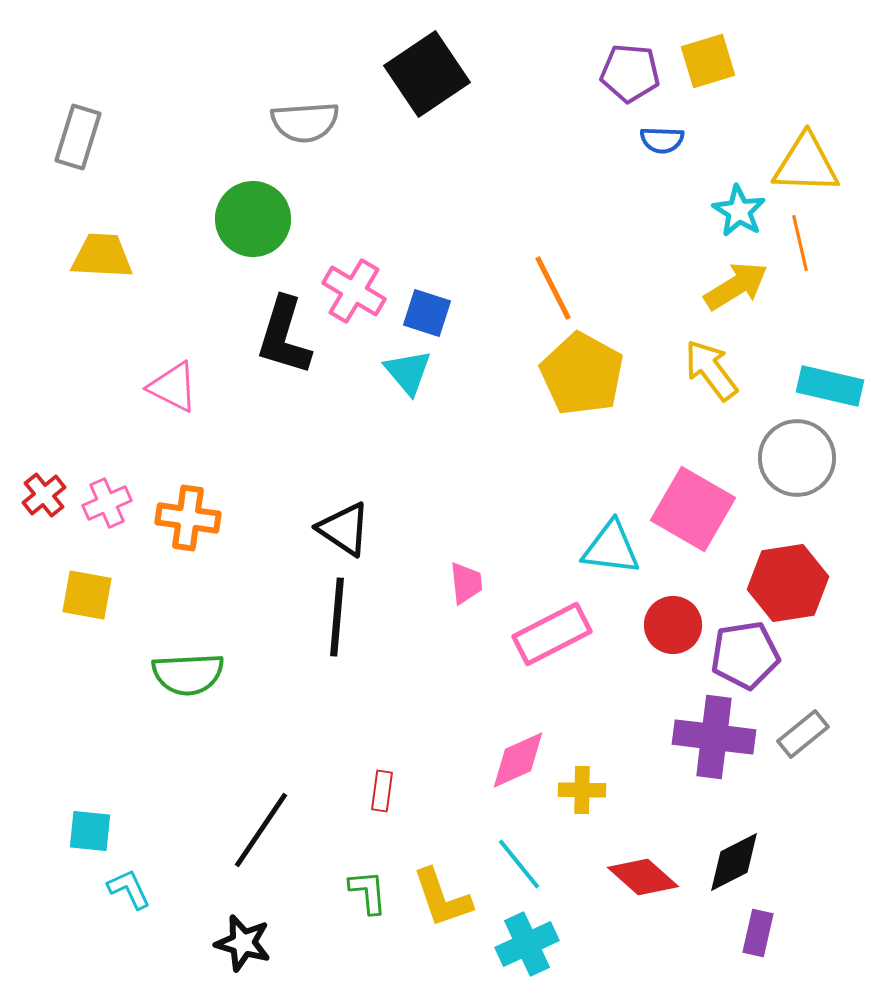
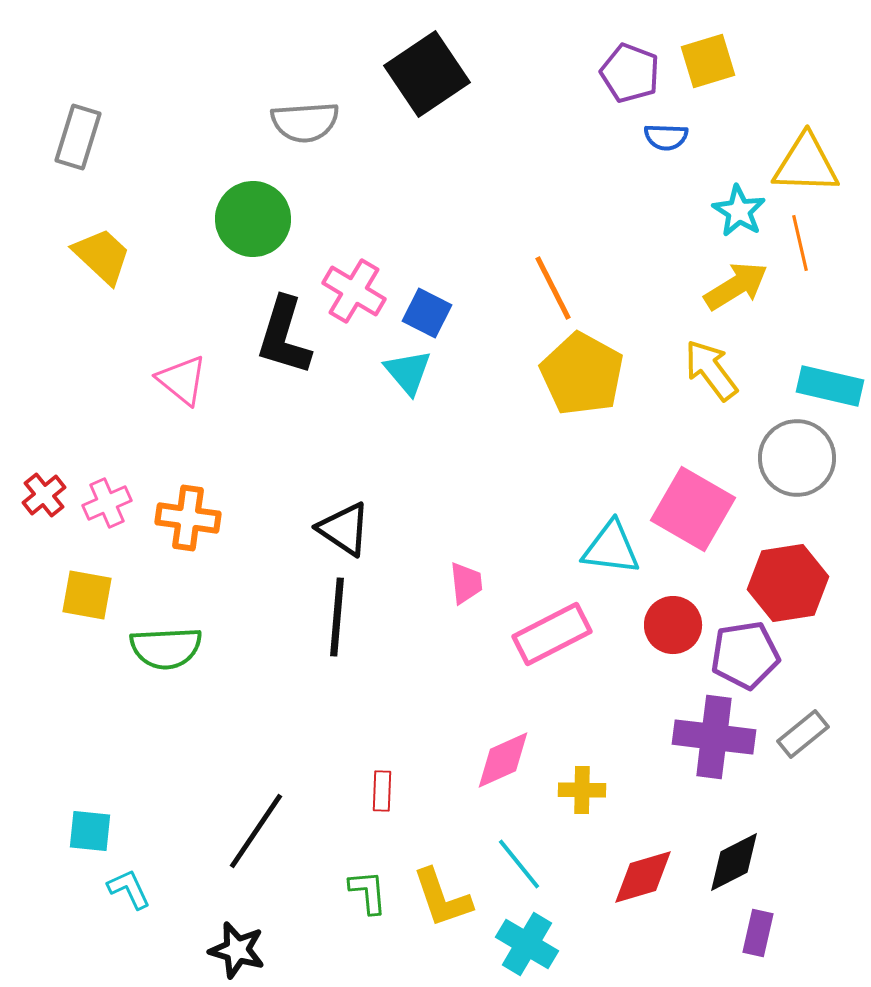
purple pentagon at (630, 73): rotated 16 degrees clockwise
blue semicircle at (662, 140): moved 4 px right, 3 px up
yellow trapezoid at (102, 256): rotated 40 degrees clockwise
blue square at (427, 313): rotated 9 degrees clockwise
pink triangle at (173, 387): moved 9 px right, 7 px up; rotated 12 degrees clockwise
green semicircle at (188, 674): moved 22 px left, 26 px up
pink diamond at (518, 760): moved 15 px left
red rectangle at (382, 791): rotated 6 degrees counterclockwise
black line at (261, 830): moved 5 px left, 1 px down
red diamond at (643, 877): rotated 58 degrees counterclockwise
black star at (243, 943): moved 6 px left, 7 px down
cyan cross at (527, 944): rotated 34 degrees counterclockwise
